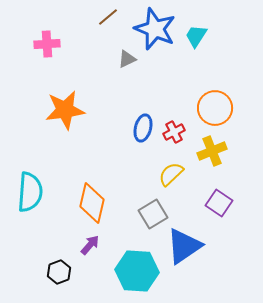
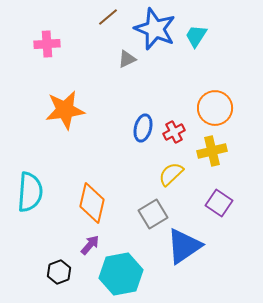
yellow cross: rotated 8 degrees clockwise
cyan hexagon: moved 16 px left, 3 px down; rotated 15 degrees counterclockwise
